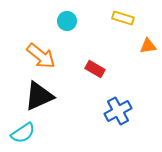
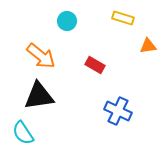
red rectangle: moved 4 px up
black triangle: rotated 16 degrees clockwise
blue cross: rotated 36 degrees counterclockwise
cyan semicircle: rotated 90 degrees clockwise
